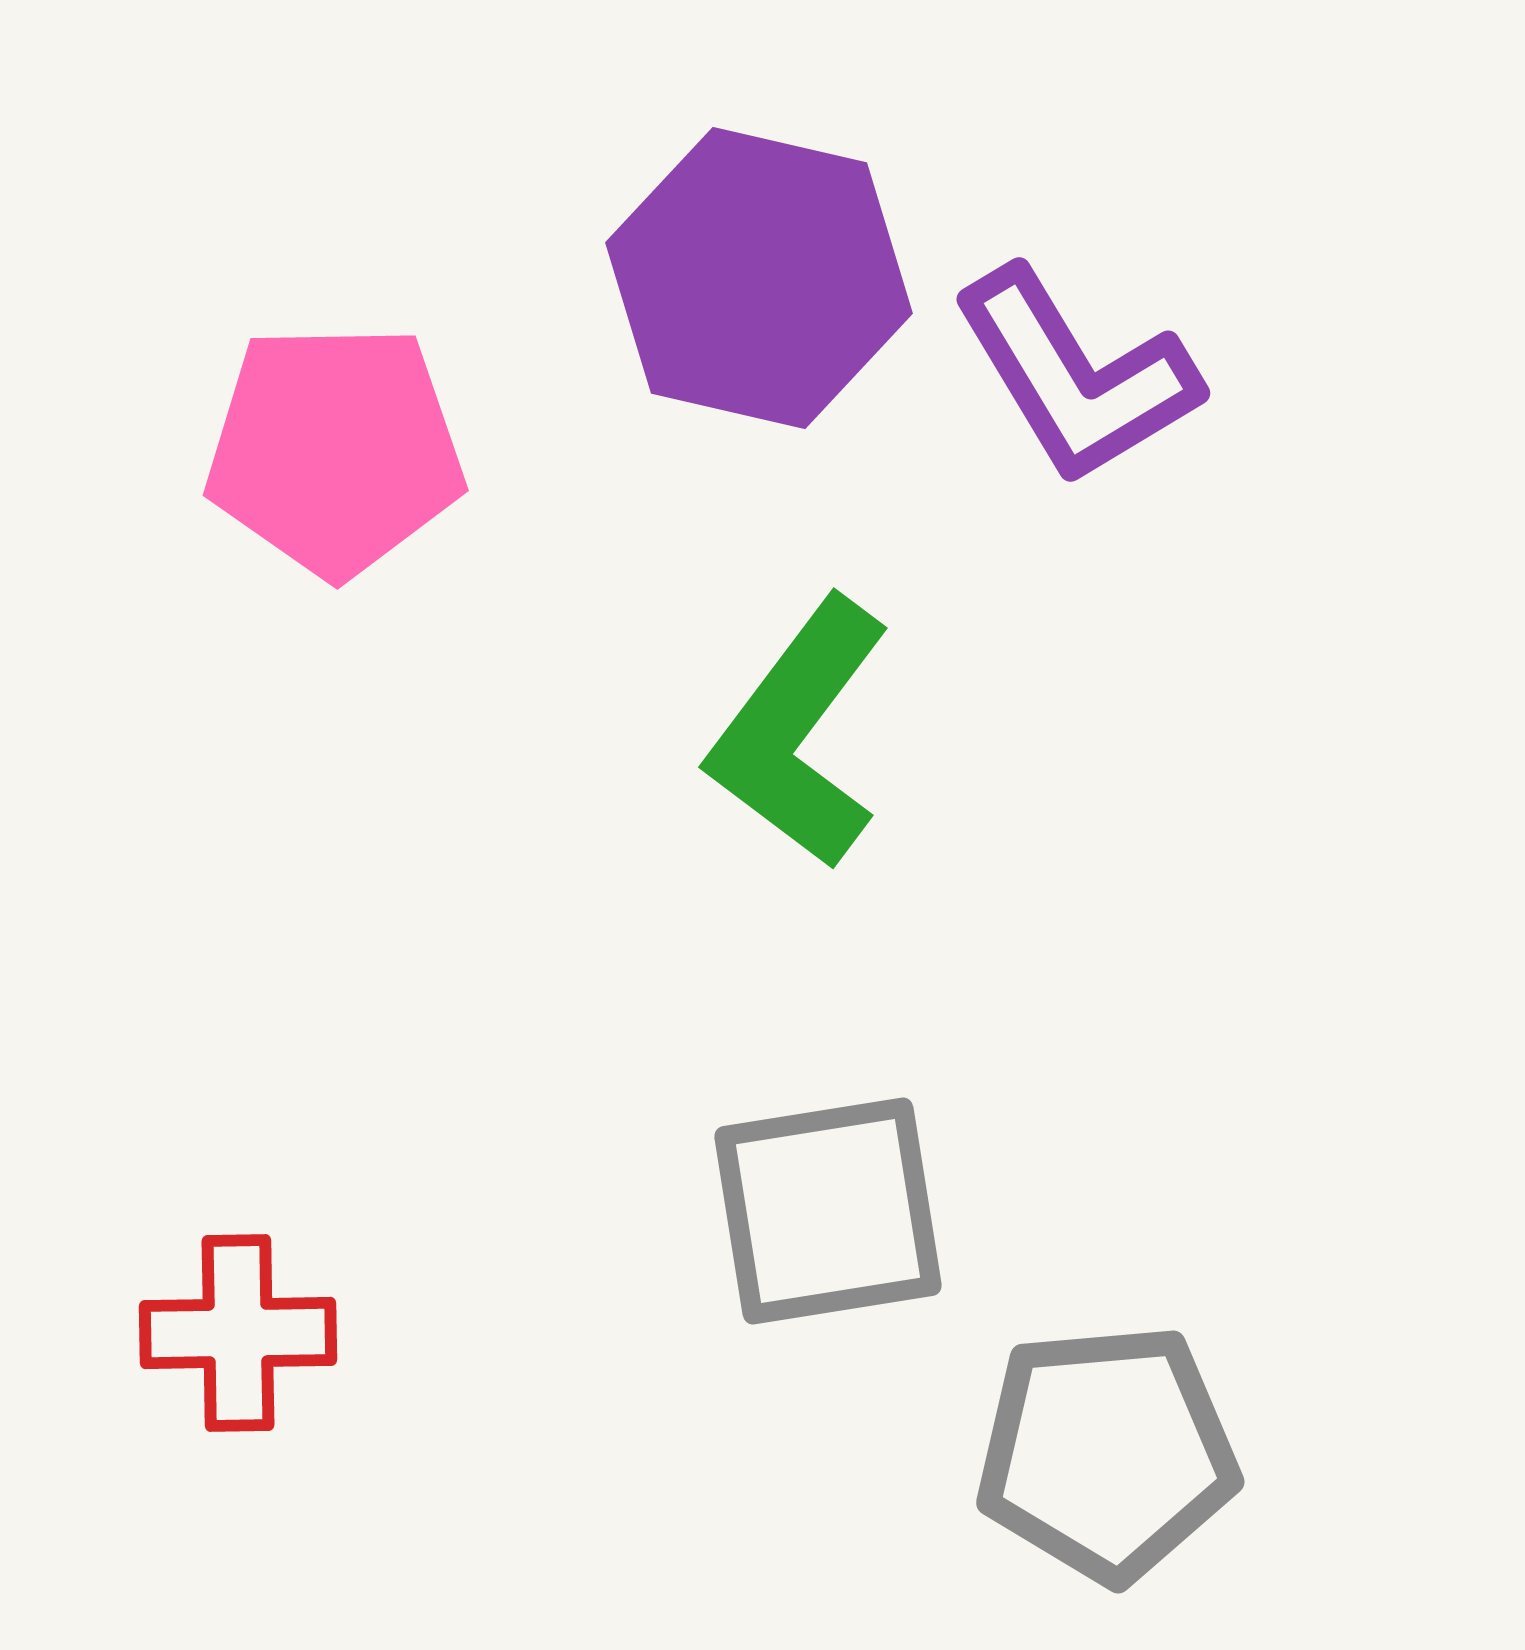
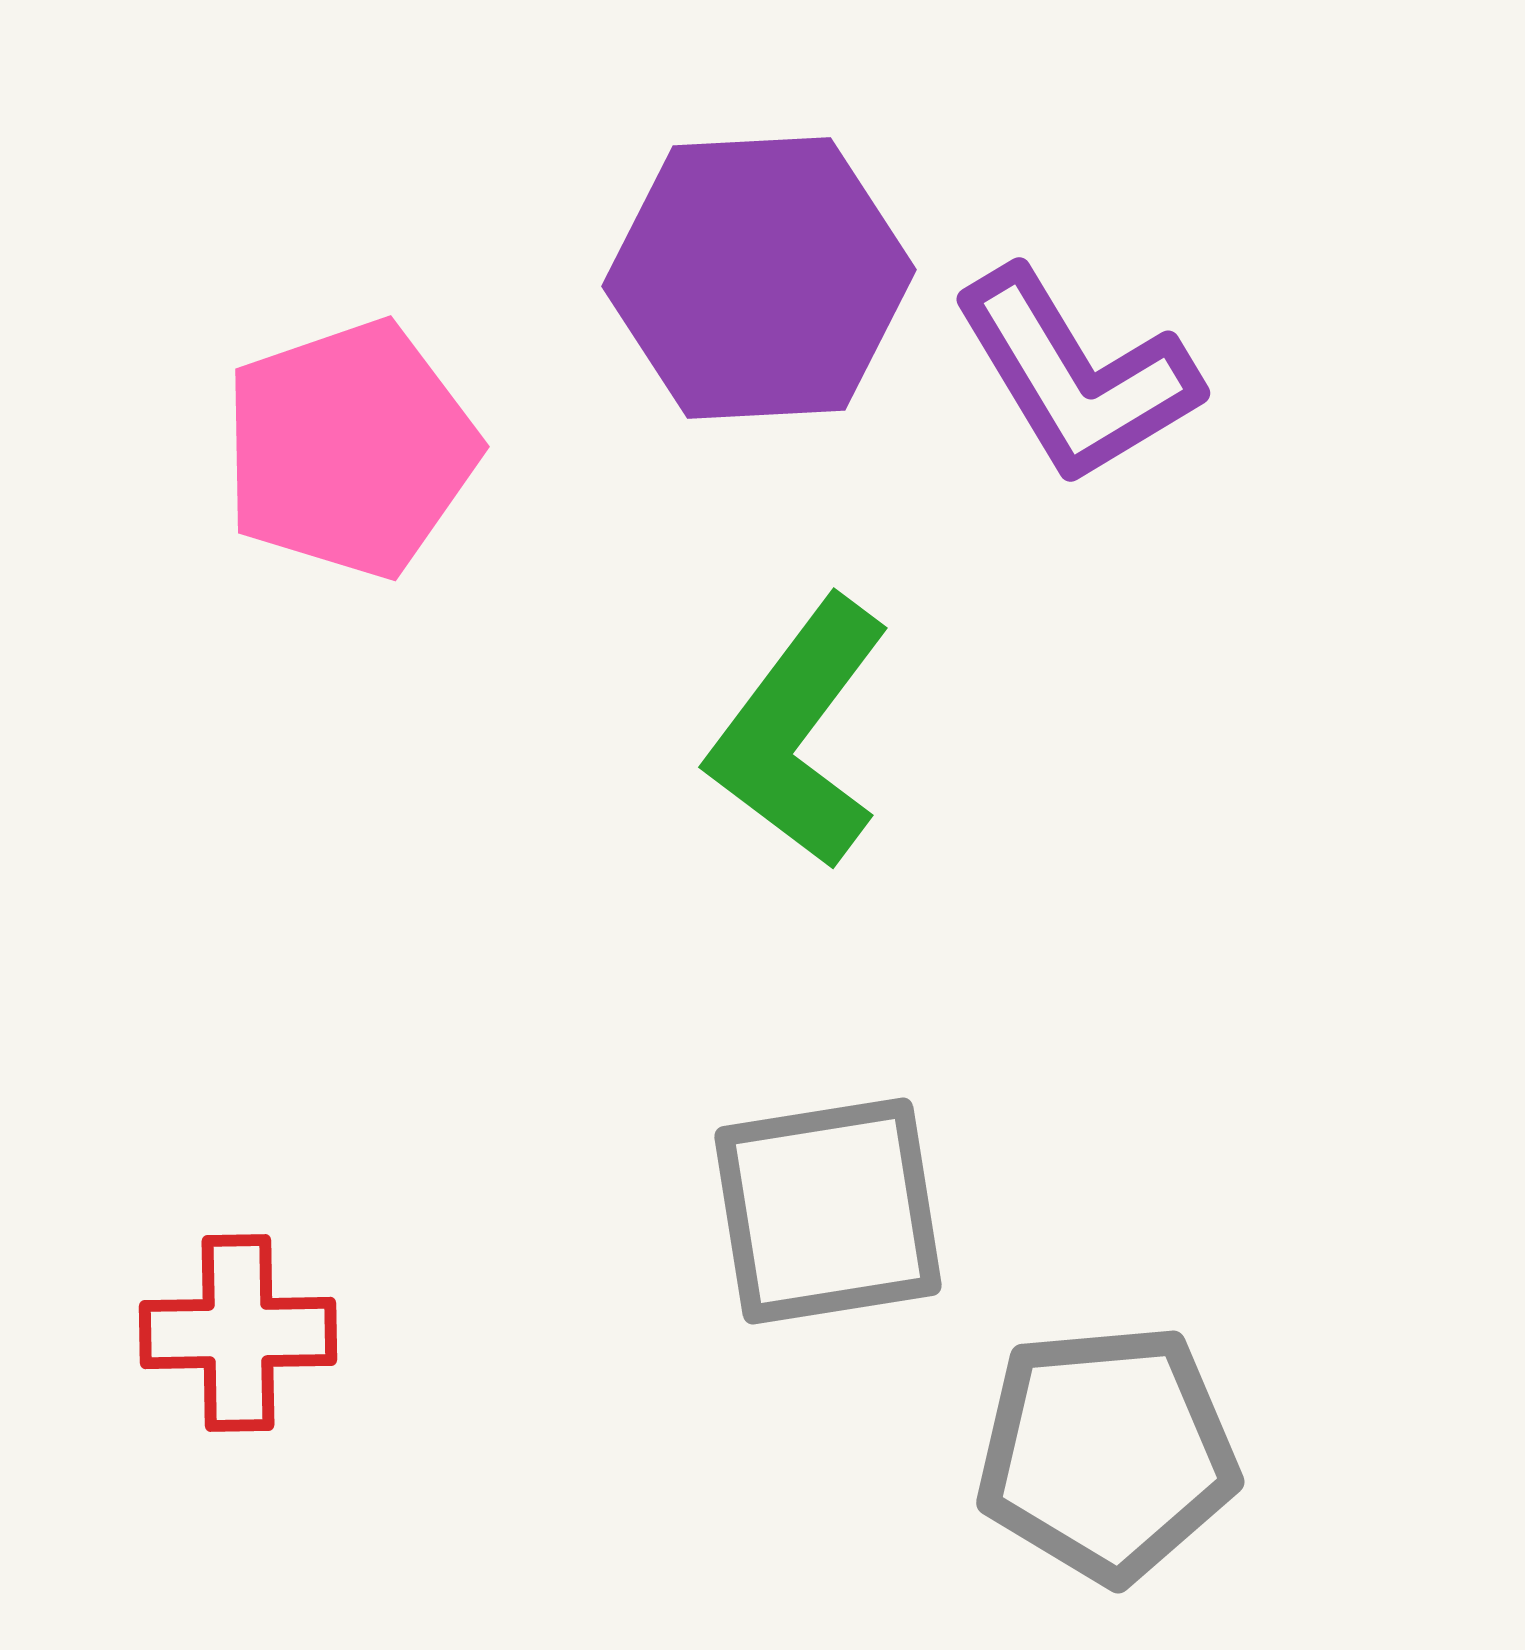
purple hexagon: rotated 16 degrees counterclockwise
pink pentagon: moved 15 px right, 1 px up; rotated 18 degrees counterclockwise
